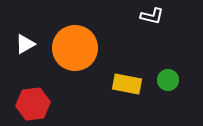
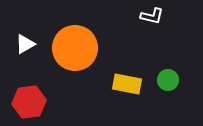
red hexagon: moved 4 px left, 2 px up
